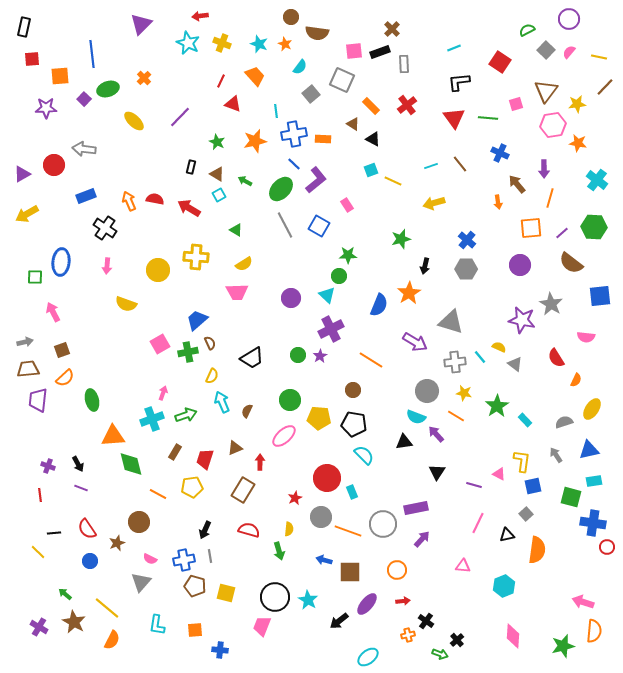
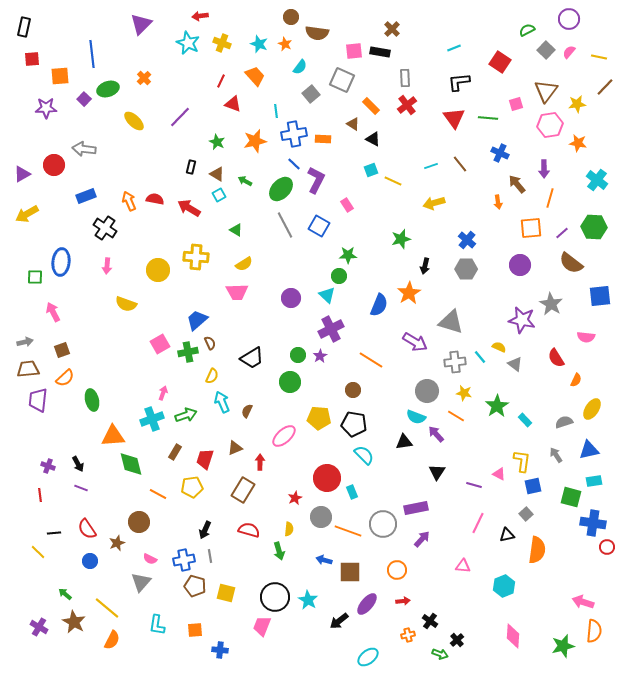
black rectangle at (380, 52): rotated 30 degrees clockwise
gray rectangle at (404, 64): moved 1 px right, 14 px down
pink hexagon at (553, 125): moved 3 px left
purple L-shape at (316, 180): rotated 24 degrees counterclockwise
green circle at (290, 400): moved 18 px up
black cross at (426, 621): moved 4 px right
